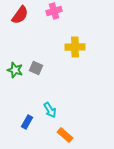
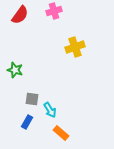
yellow cross: rotated 18 degrees counterclockwise
gray square: moved 4 px left, 31 px down; rotated 16 degrees counterclockwise
orange rectangle: moved 4 px left, 2 px up
